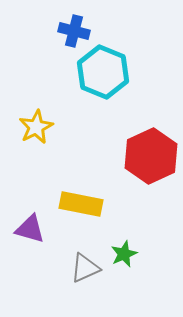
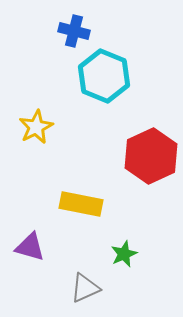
cyan hexagon: moved 1 px right, 4 px down
purple triangle: moved 18 px down
gray triangle: moved 20 px down
